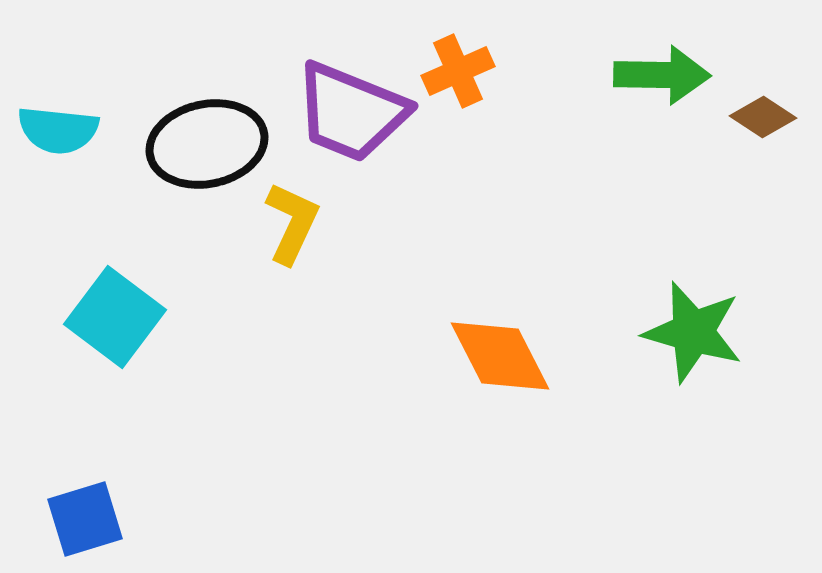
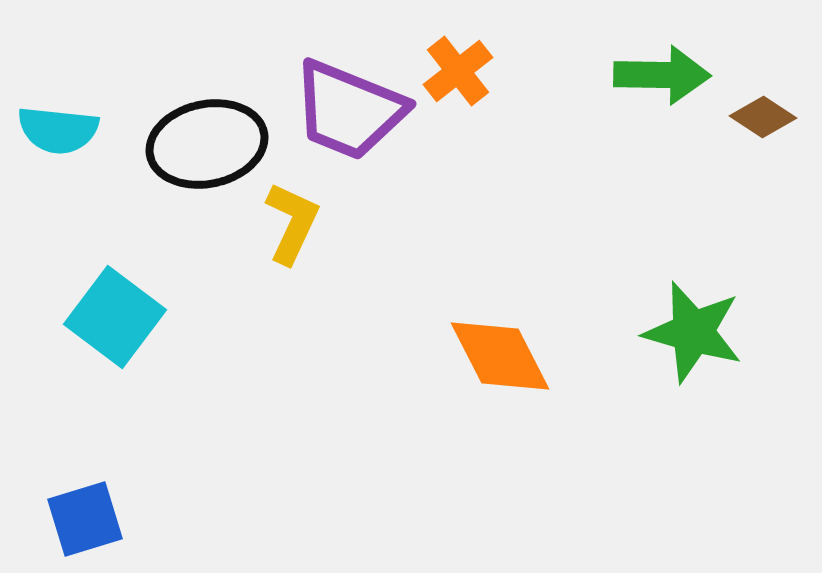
orange cross: rotated 14 degrees counterclockwise
purple trapezoid: moved 2 px left, 2 px up
